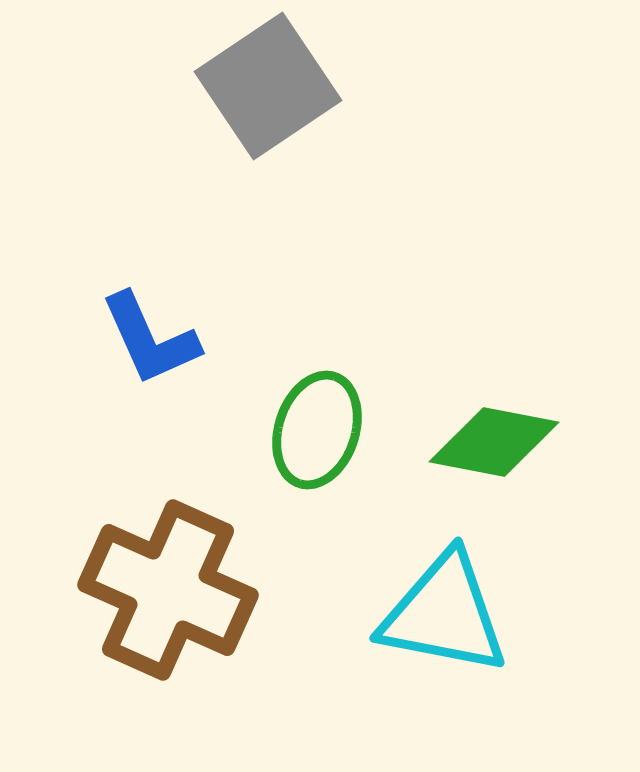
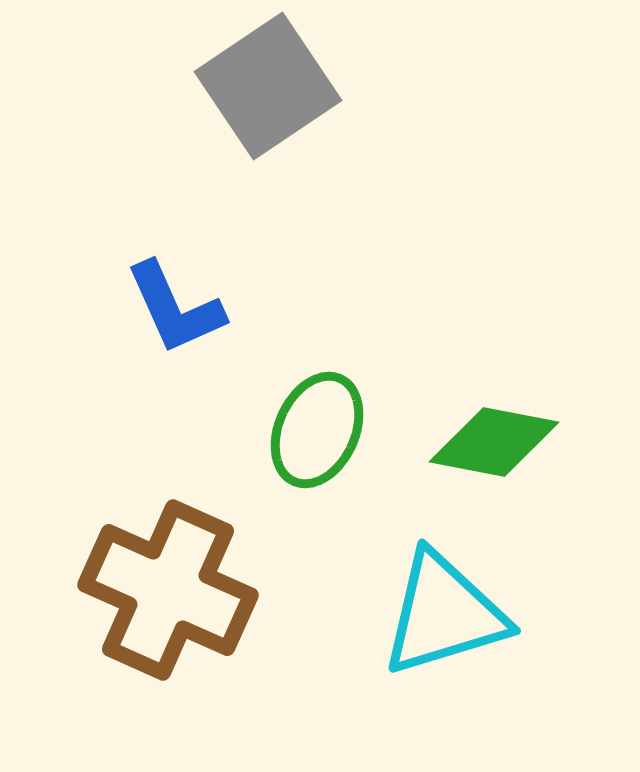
blue L-shape: moved 25 px right, 31 px up
green ellipse: rotated 6 degrees clockwise
cyan triangle: rotated 28 degrees counterclockwise
